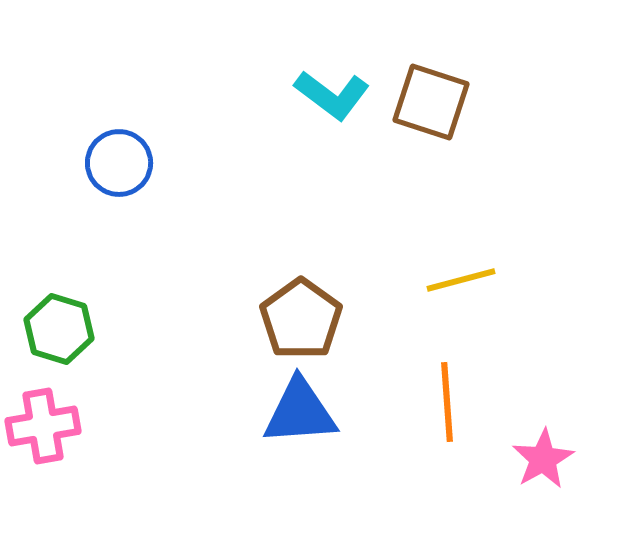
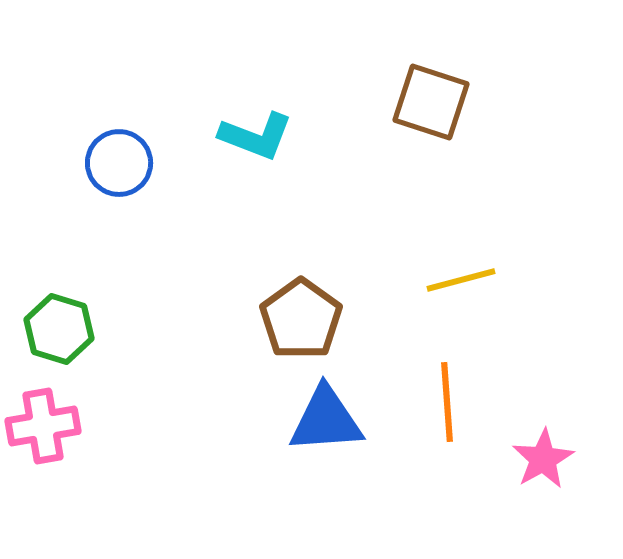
cyan L-shape: moved 76 px left, 41 px down; rotated 16 degrees counterclockwise
blue triangle: moved 26 px right, 8 px down
